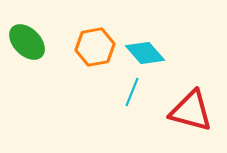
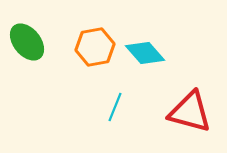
green ellipse: rotated 6 degrees clockwise
cyan line: moved 17 px left, 15 px down
red triangle: moved 1 px left, 1 px down
